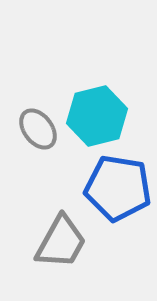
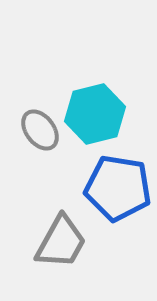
cyan hexagon: moved 2 px left, 2 px up
gray ellipse: moved 2 px right, 1 px down
